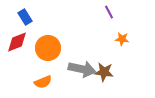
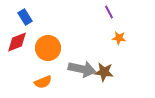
orange star: moved 3 px left, 1 px up
